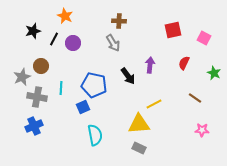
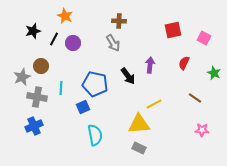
blue pentagon: moved 1 px right, 1 px up
